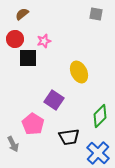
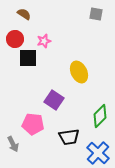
brown semicircle: moved 2 px right; rotated 72 degrees clockwise
pink pentagon: rotated 25 degrees counterclockwise
